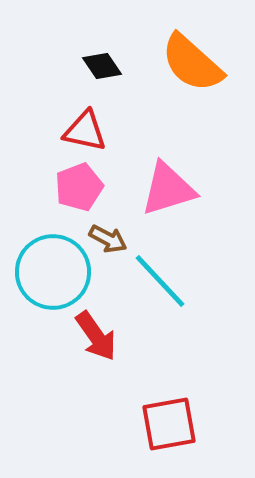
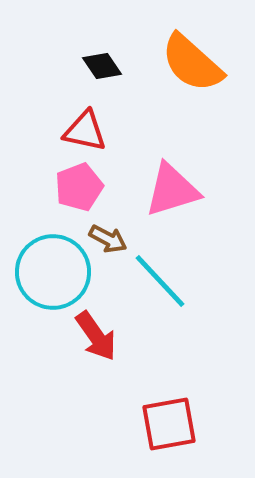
pink triangle: moved 4 px right, 1 px down
